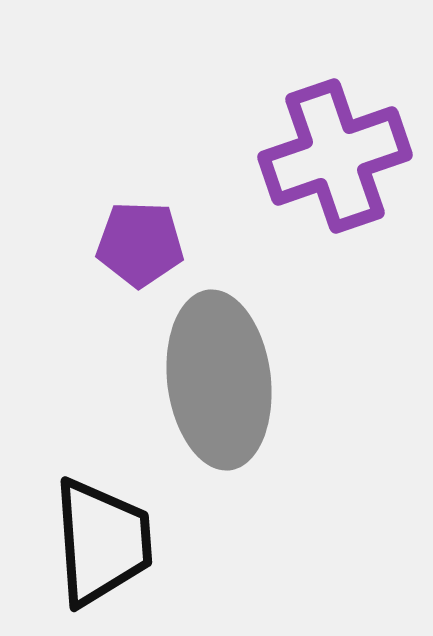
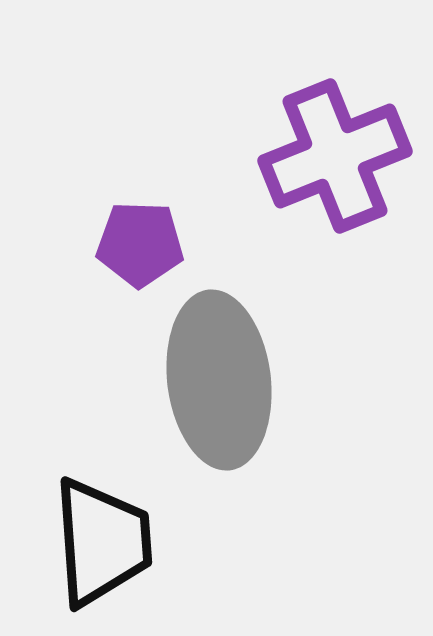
purple cross: rotated 3 degrees counterclockwise
